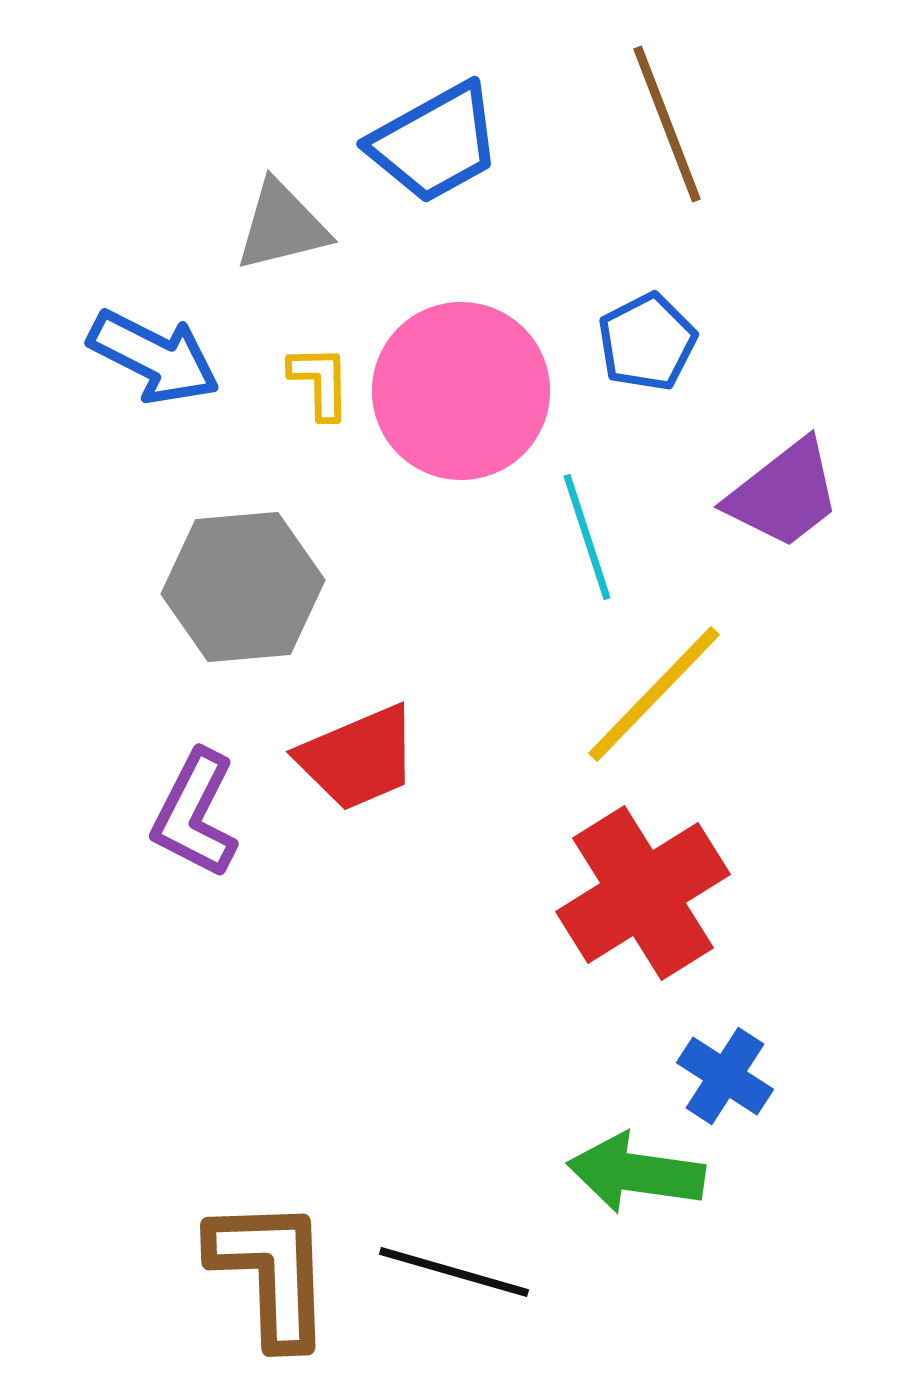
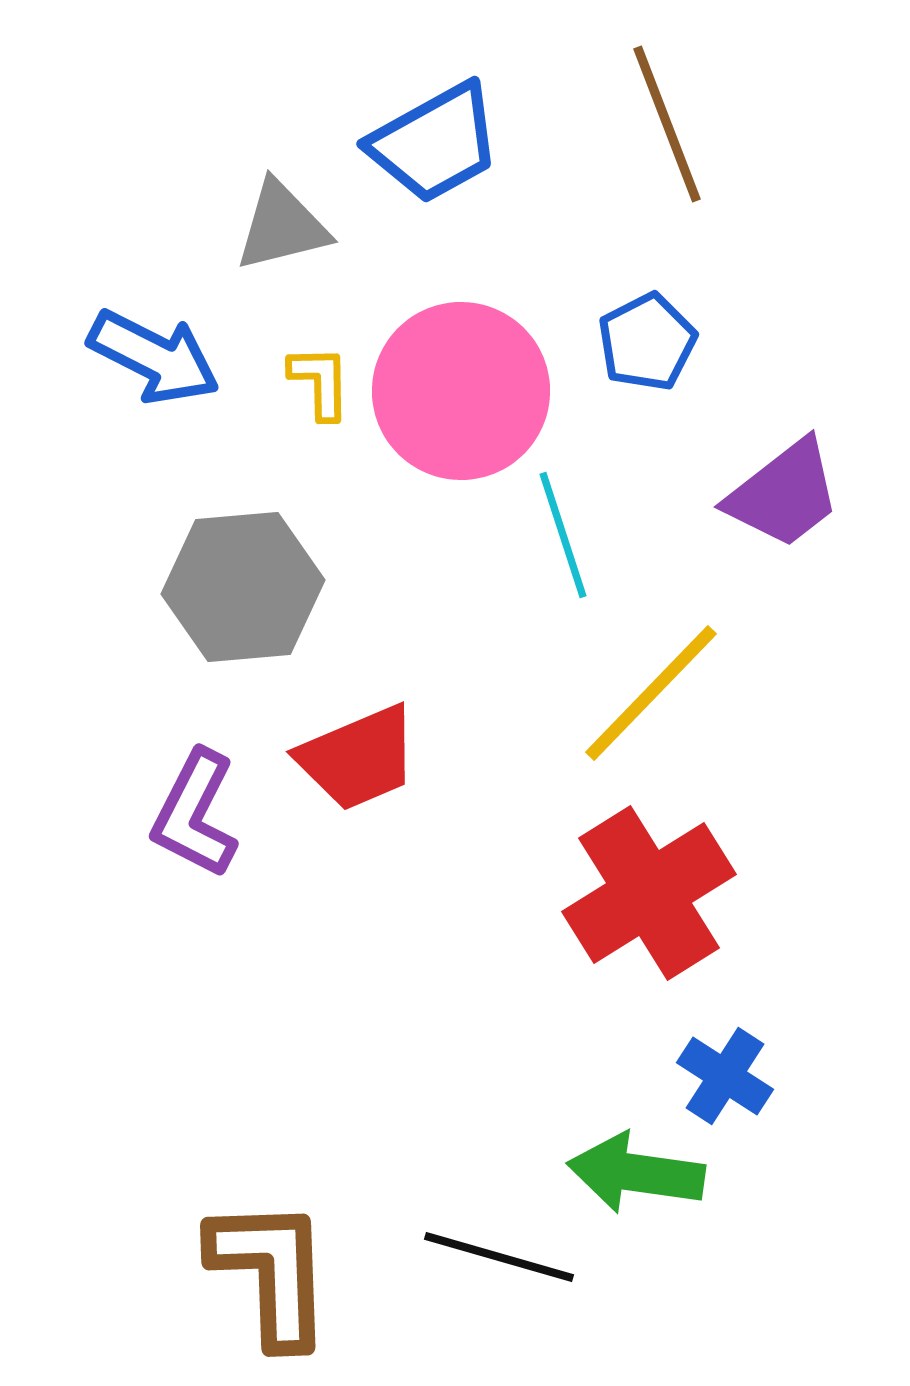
cyan line: moved 24 px left, 2 px up
yellow line: moved 3 px left, 1 px up
red cross: moved 6 px right
black line: moved 45 px right, 15 px up
